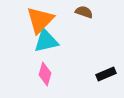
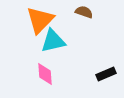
cyan triangle: moved 7 px right
pink diamond: rotated 20 degrees counterclockwise
